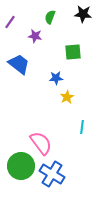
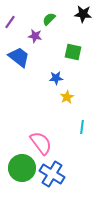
green semicircle: moved 1 px left, 2 px down; rotated 24 degrees clockwise
green square: rotated 18 degrees clockwise
blue trapezoid: moved 7 px up
green circle: moved 1 px right, 2 px down
